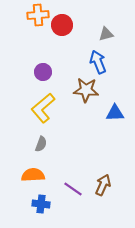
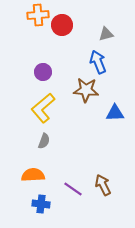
gray semicircle: moved 3 px right, 3 px up
brown arrow: rotated 50 degrees counterclockwise
